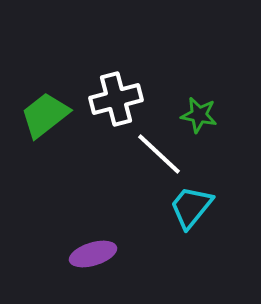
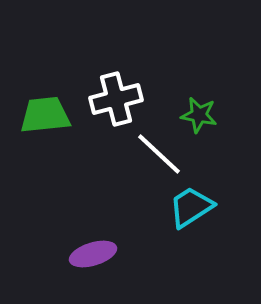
green trapezoid: rotated 32 degrees clockwise
cyan trapezoid: rotated 18 degrees clockwise
